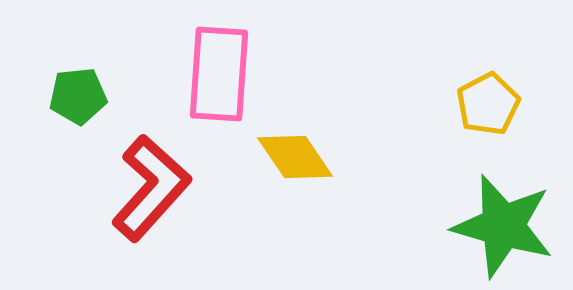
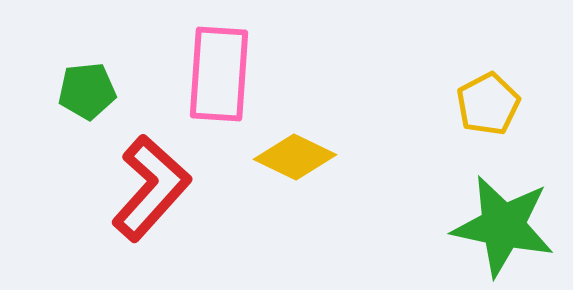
green pentagon: moved 9 px right, 5 px up
yellow diamond: rotated 30 degrees counterclockwise
green star: rotated 4 degrees counterclockwise
